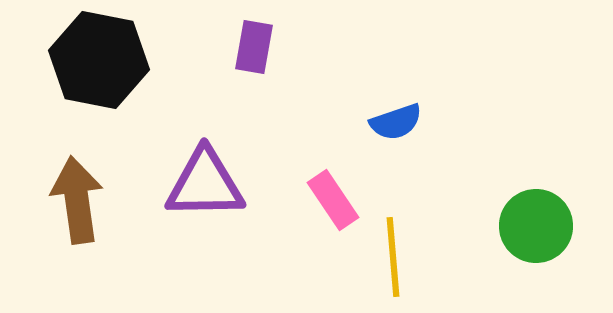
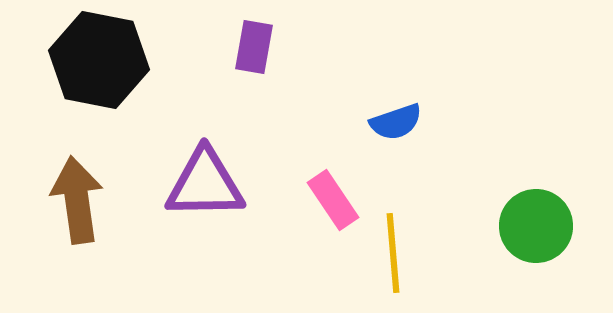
yellow line: moved 4 px up
